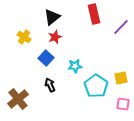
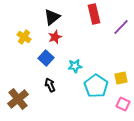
pink square: rotated 16 degrees clockwise
